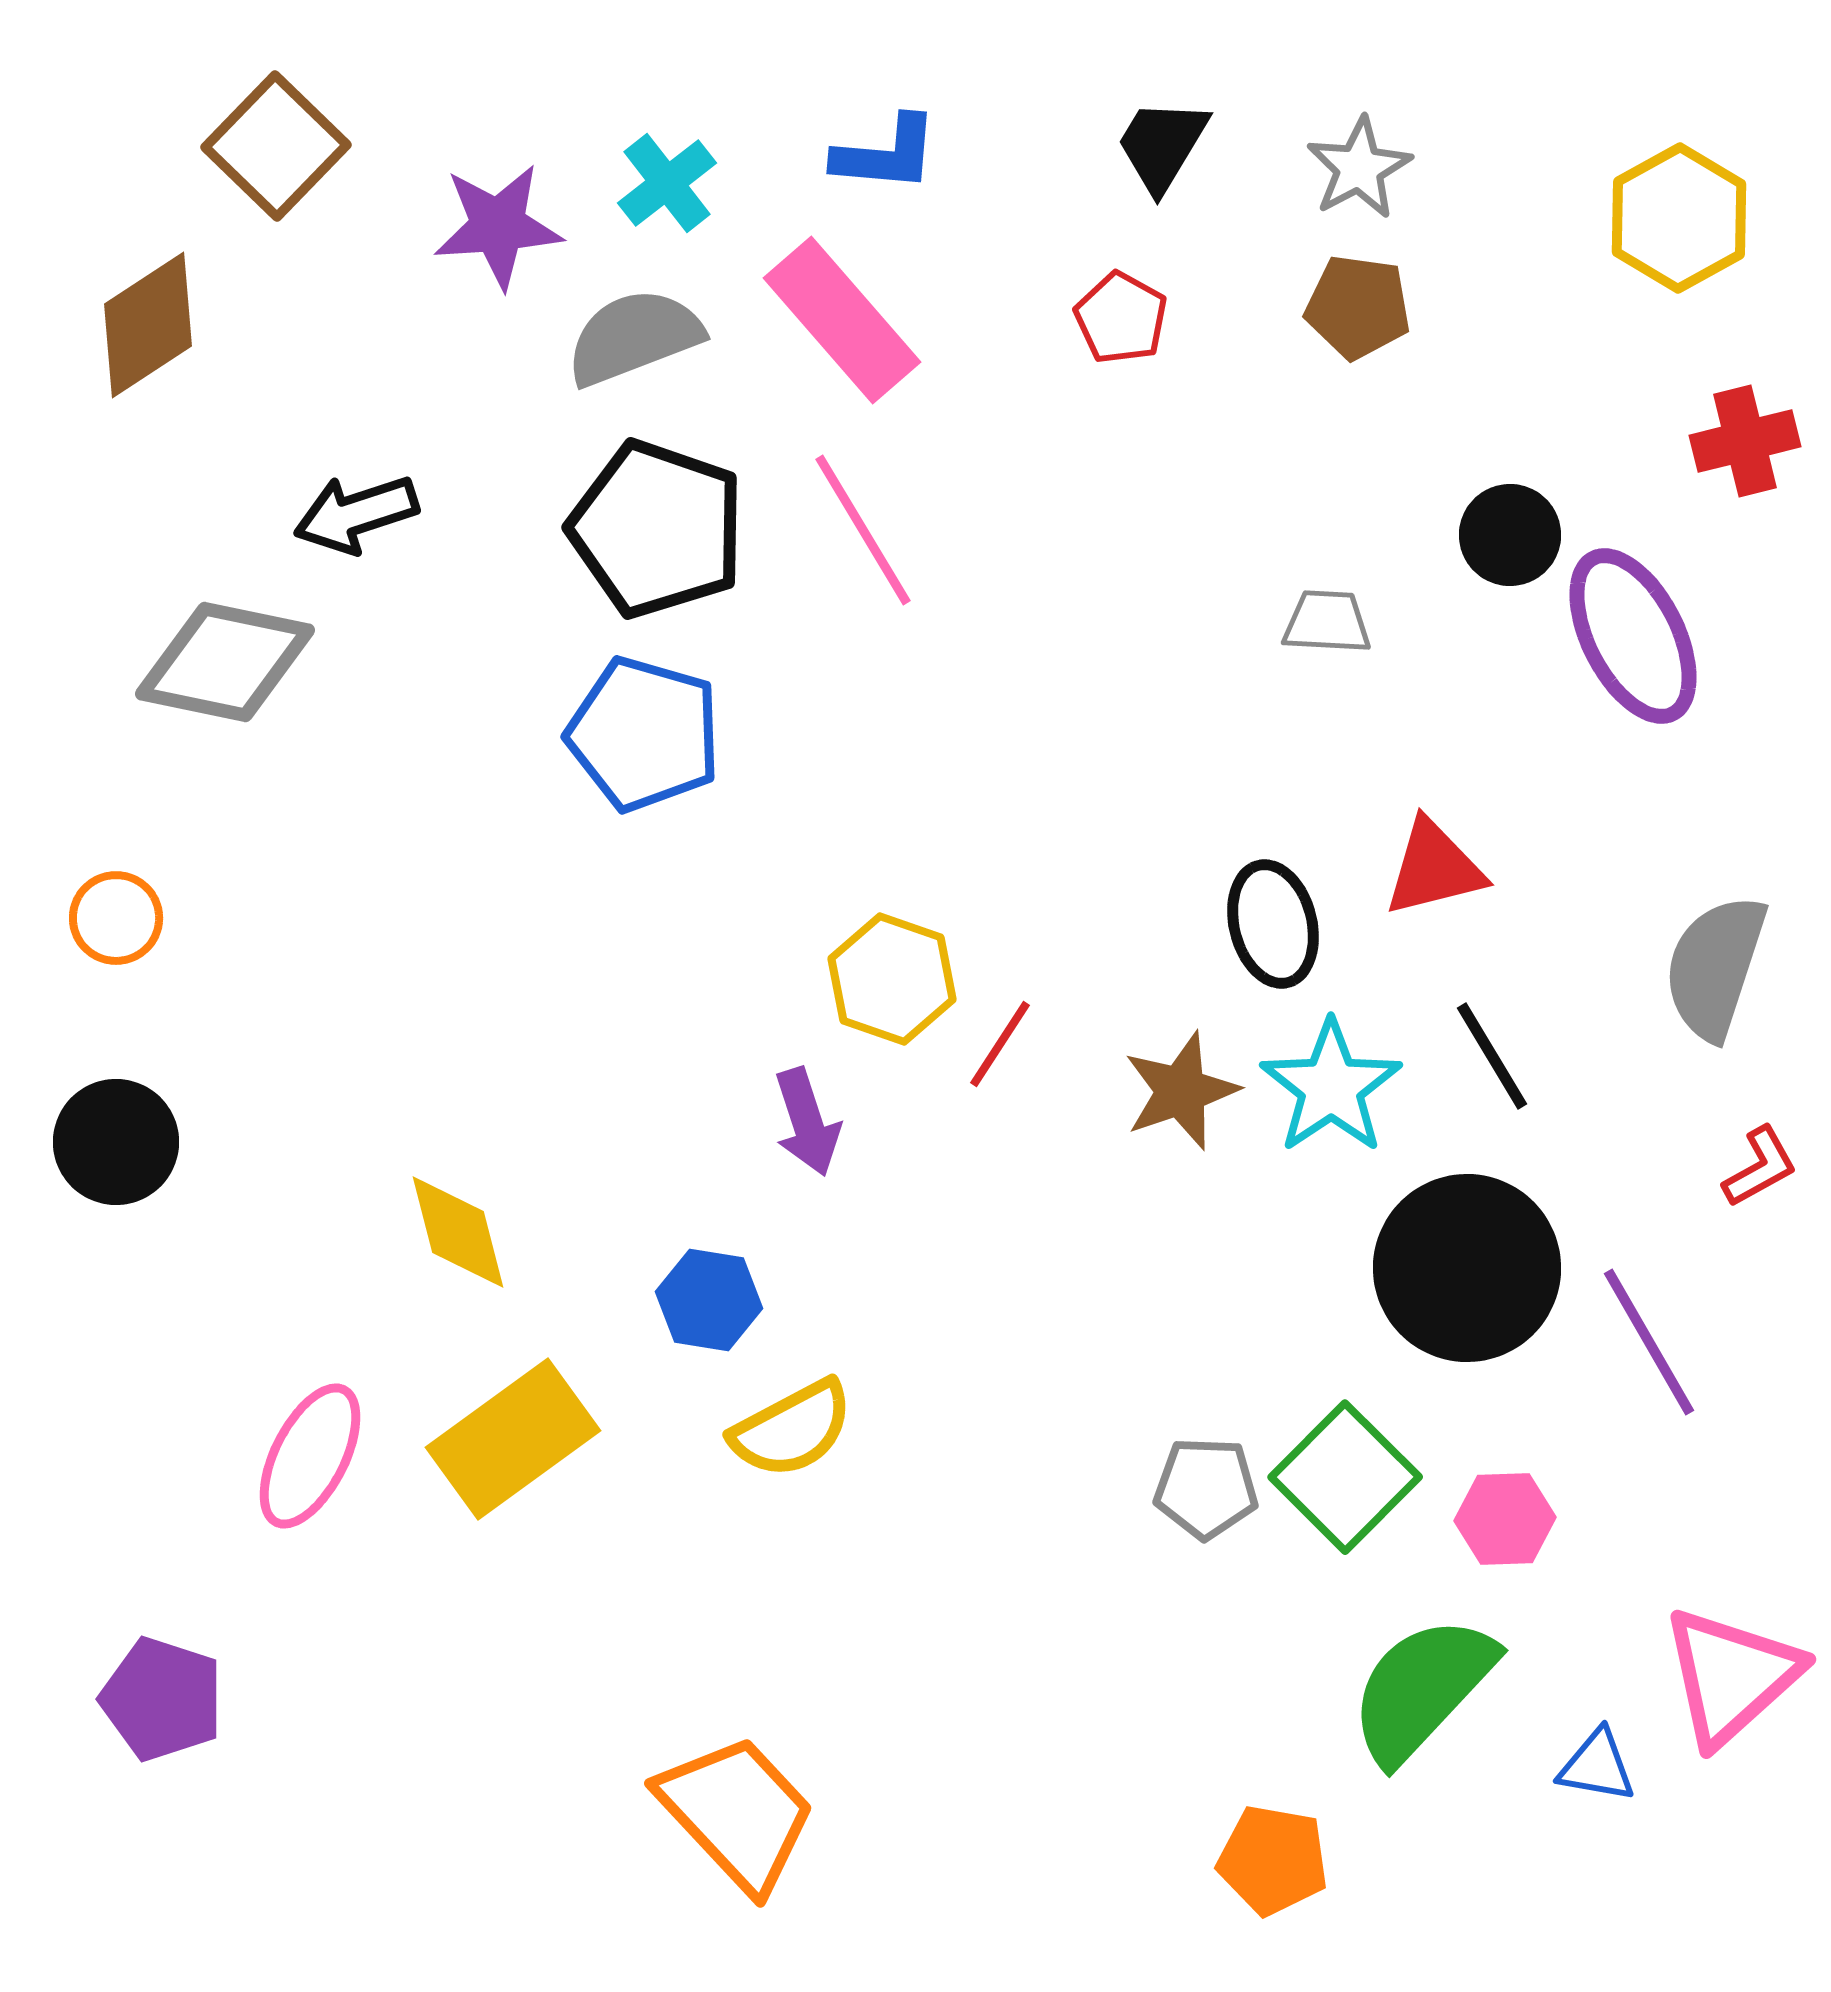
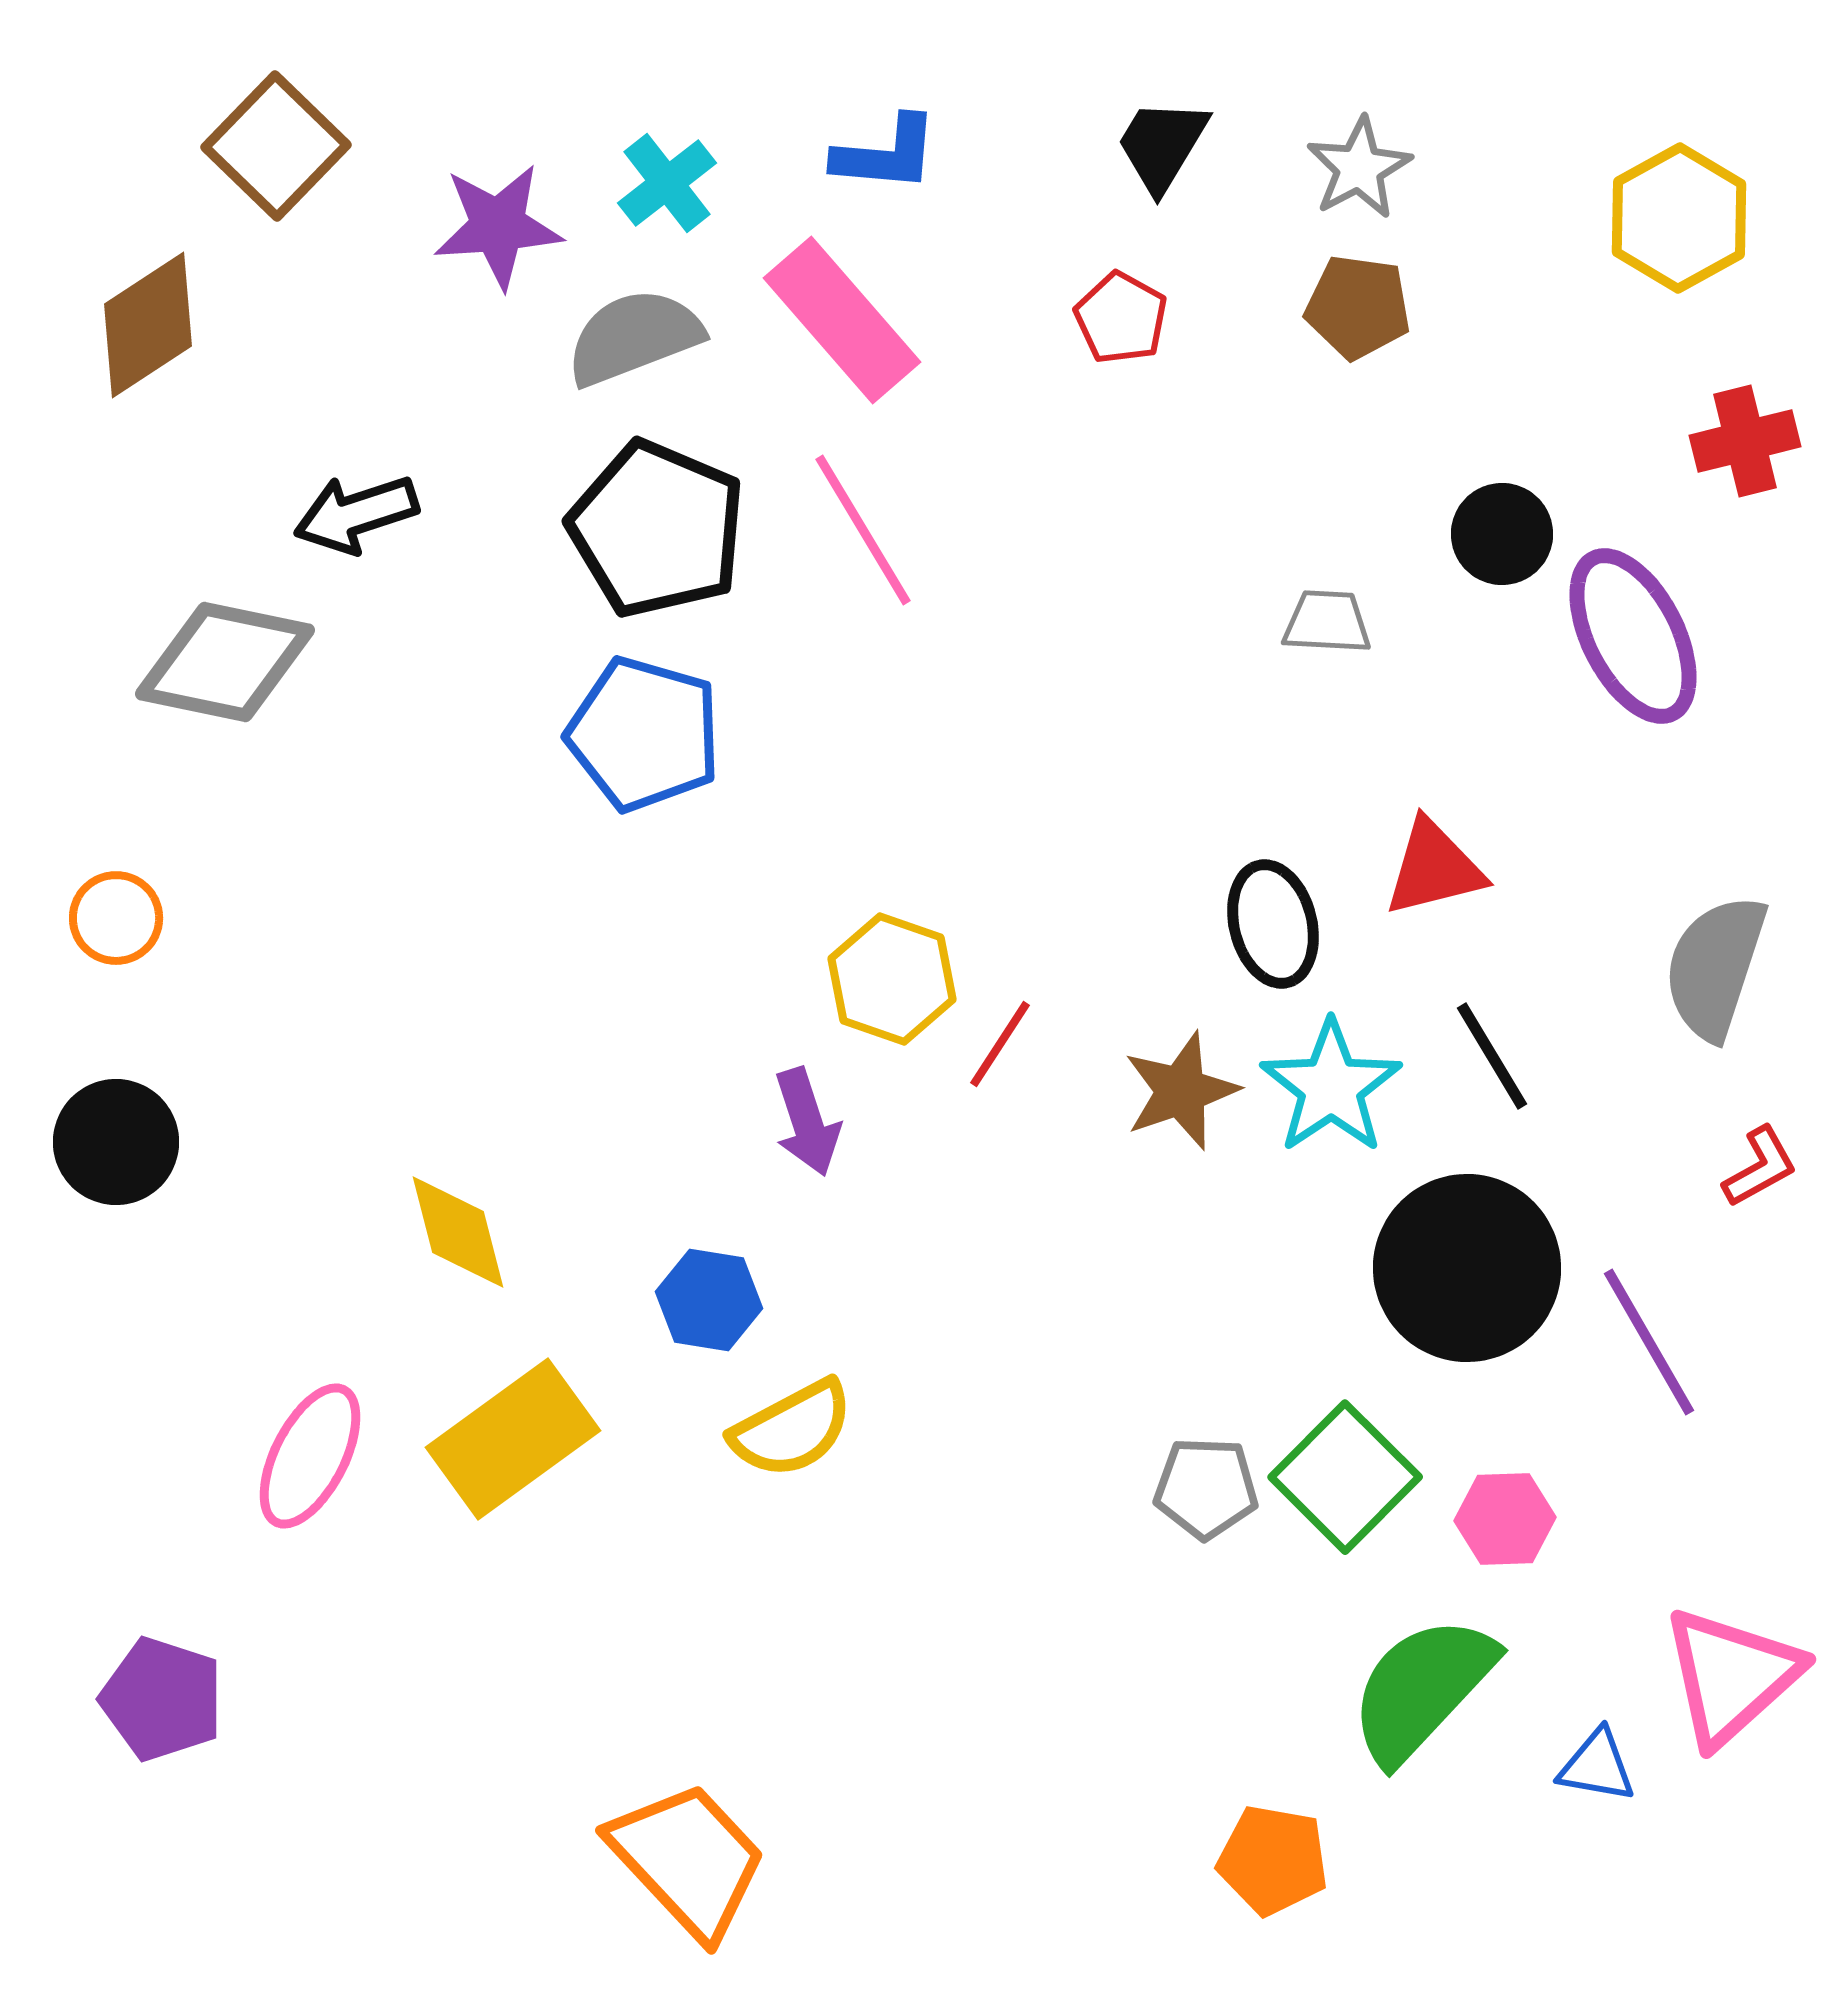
black pentagon at (657, 529): rotated 4 degrees clockwise
black circle at (1510, 535): moved 8 px left, 1 px up
orange trapezoid at (737, 1813): moved 49 px left, 47 px down
